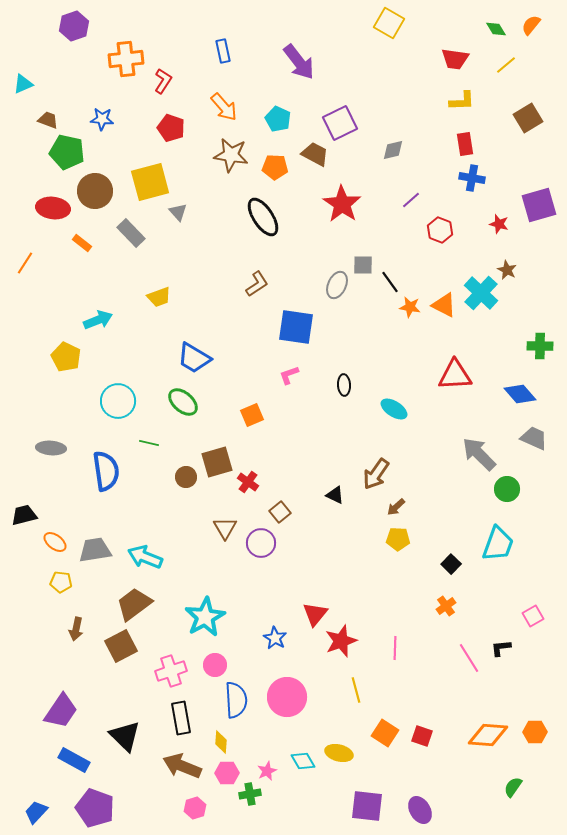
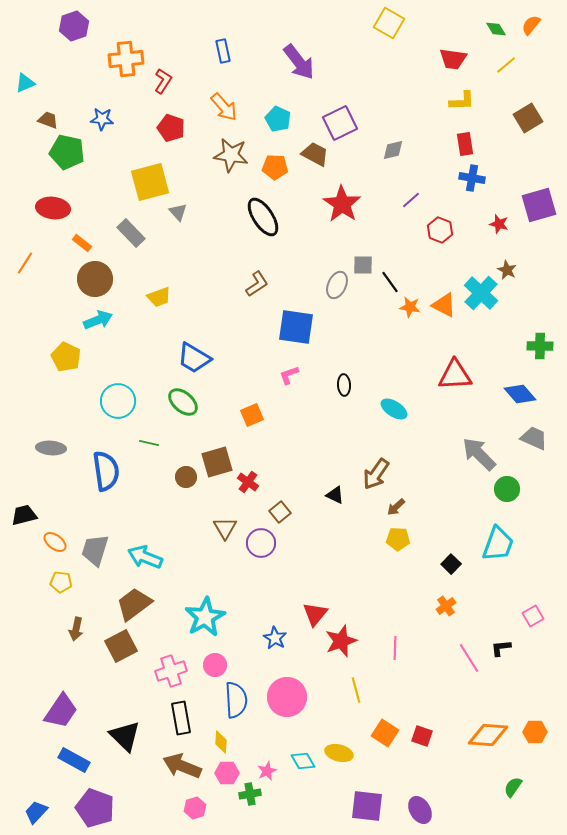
red trapezoid at (455, 59): moved 2 px left
cyan triangle at (23, 84): moved 2 px right, 1 px up
brown circle at (95, 191): moved 88 px down
gray trapezoid at (95, 550): rotated 64 degrees counterclockwise
